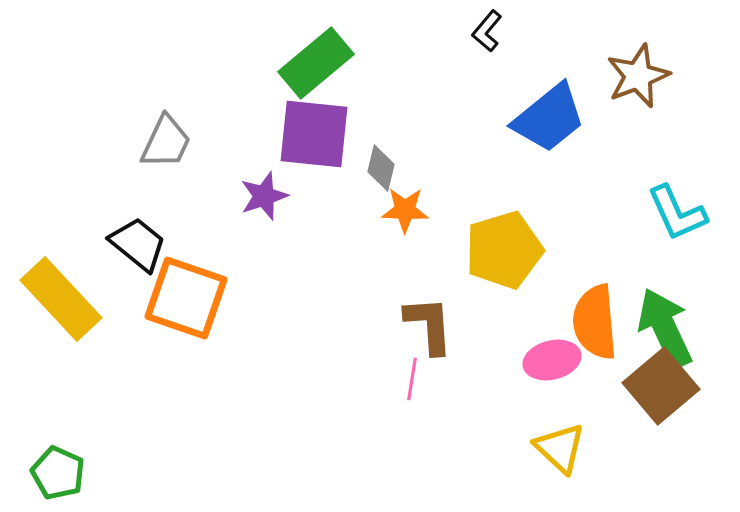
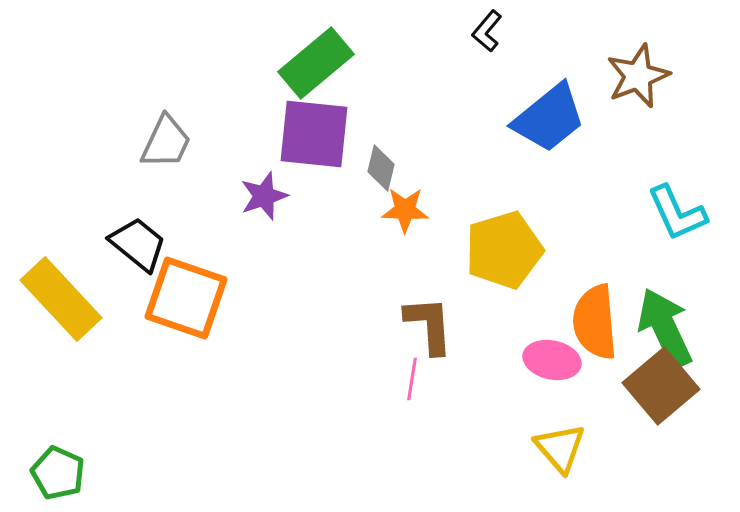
pink ellipse: rotated 26 degrees clockwise
yellow triangle: rotated 6 degrees clockwise
